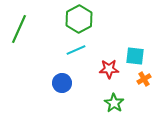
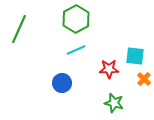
green hexagon: moved 3 px left
orange cross: rotated 16 degrees counterclockwise
green star: rotated 18 degrees counterclockwise
